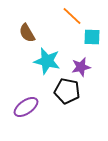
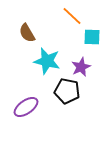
purple star: rotated 12 degrees counterclockwise
